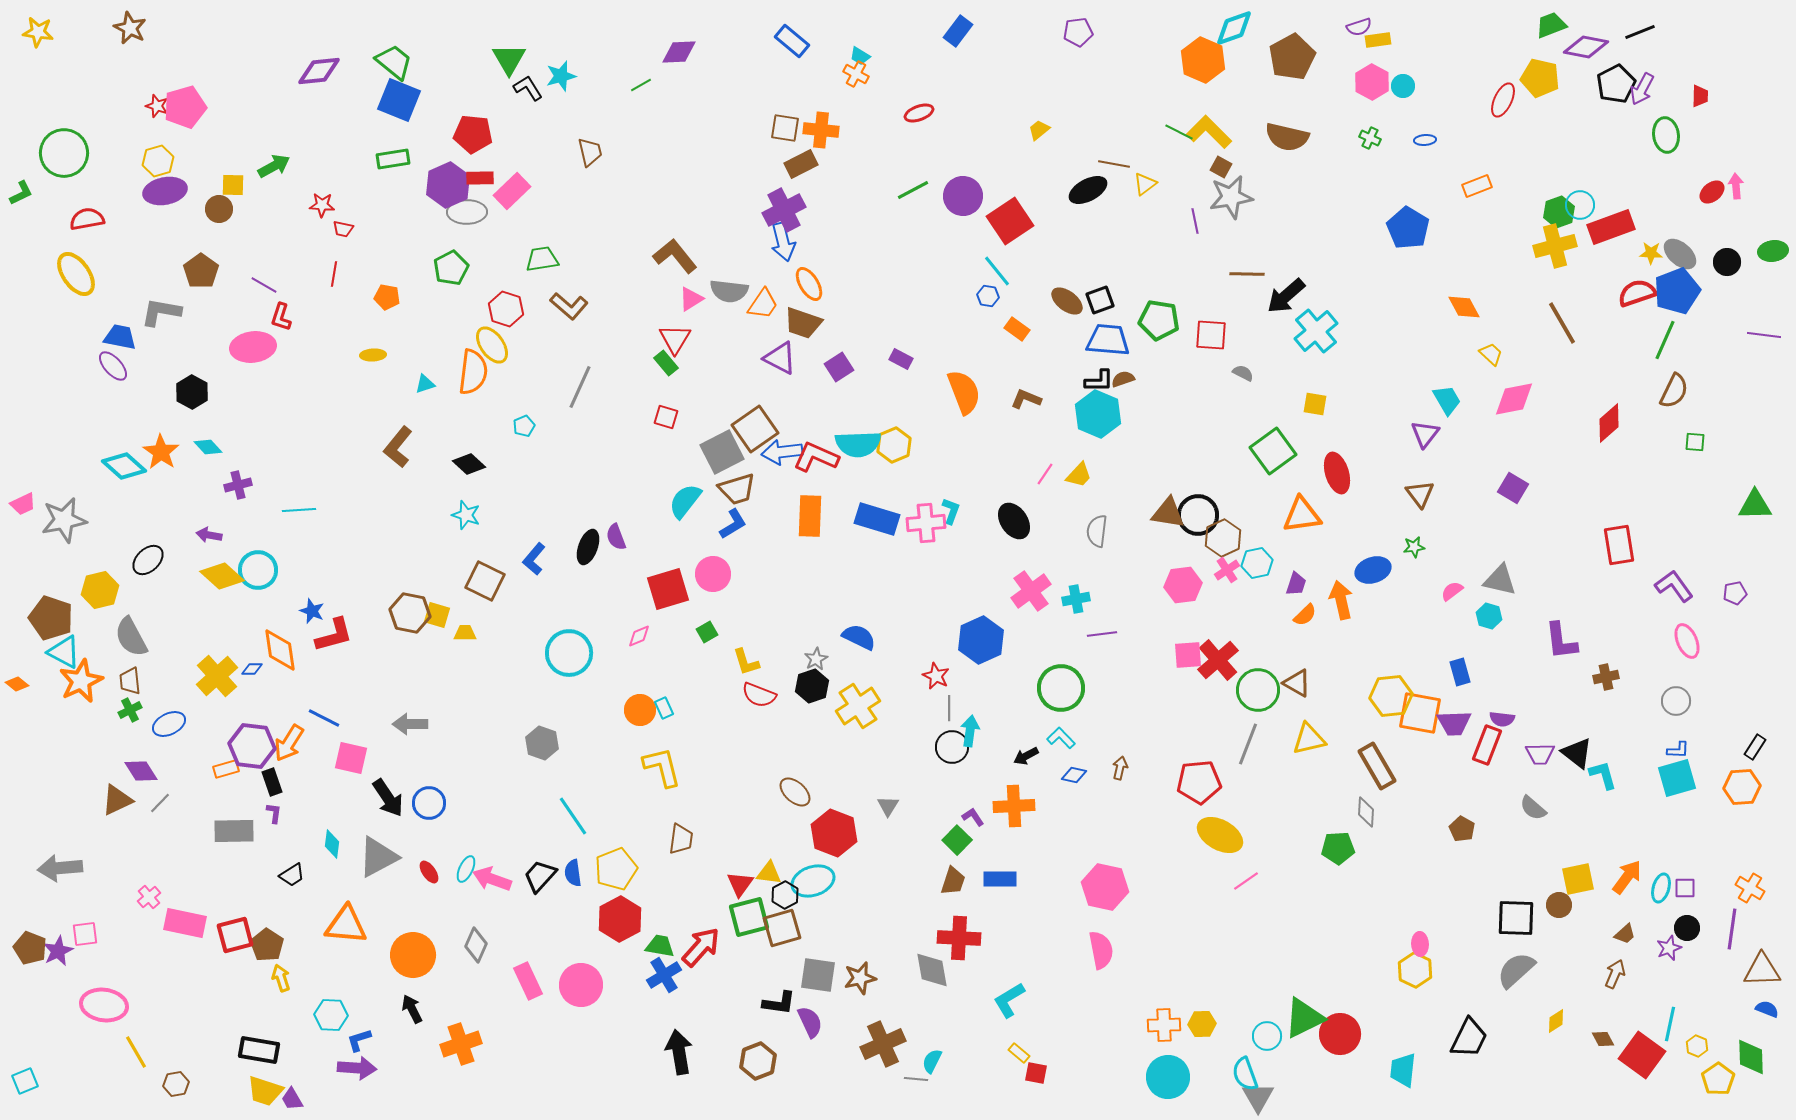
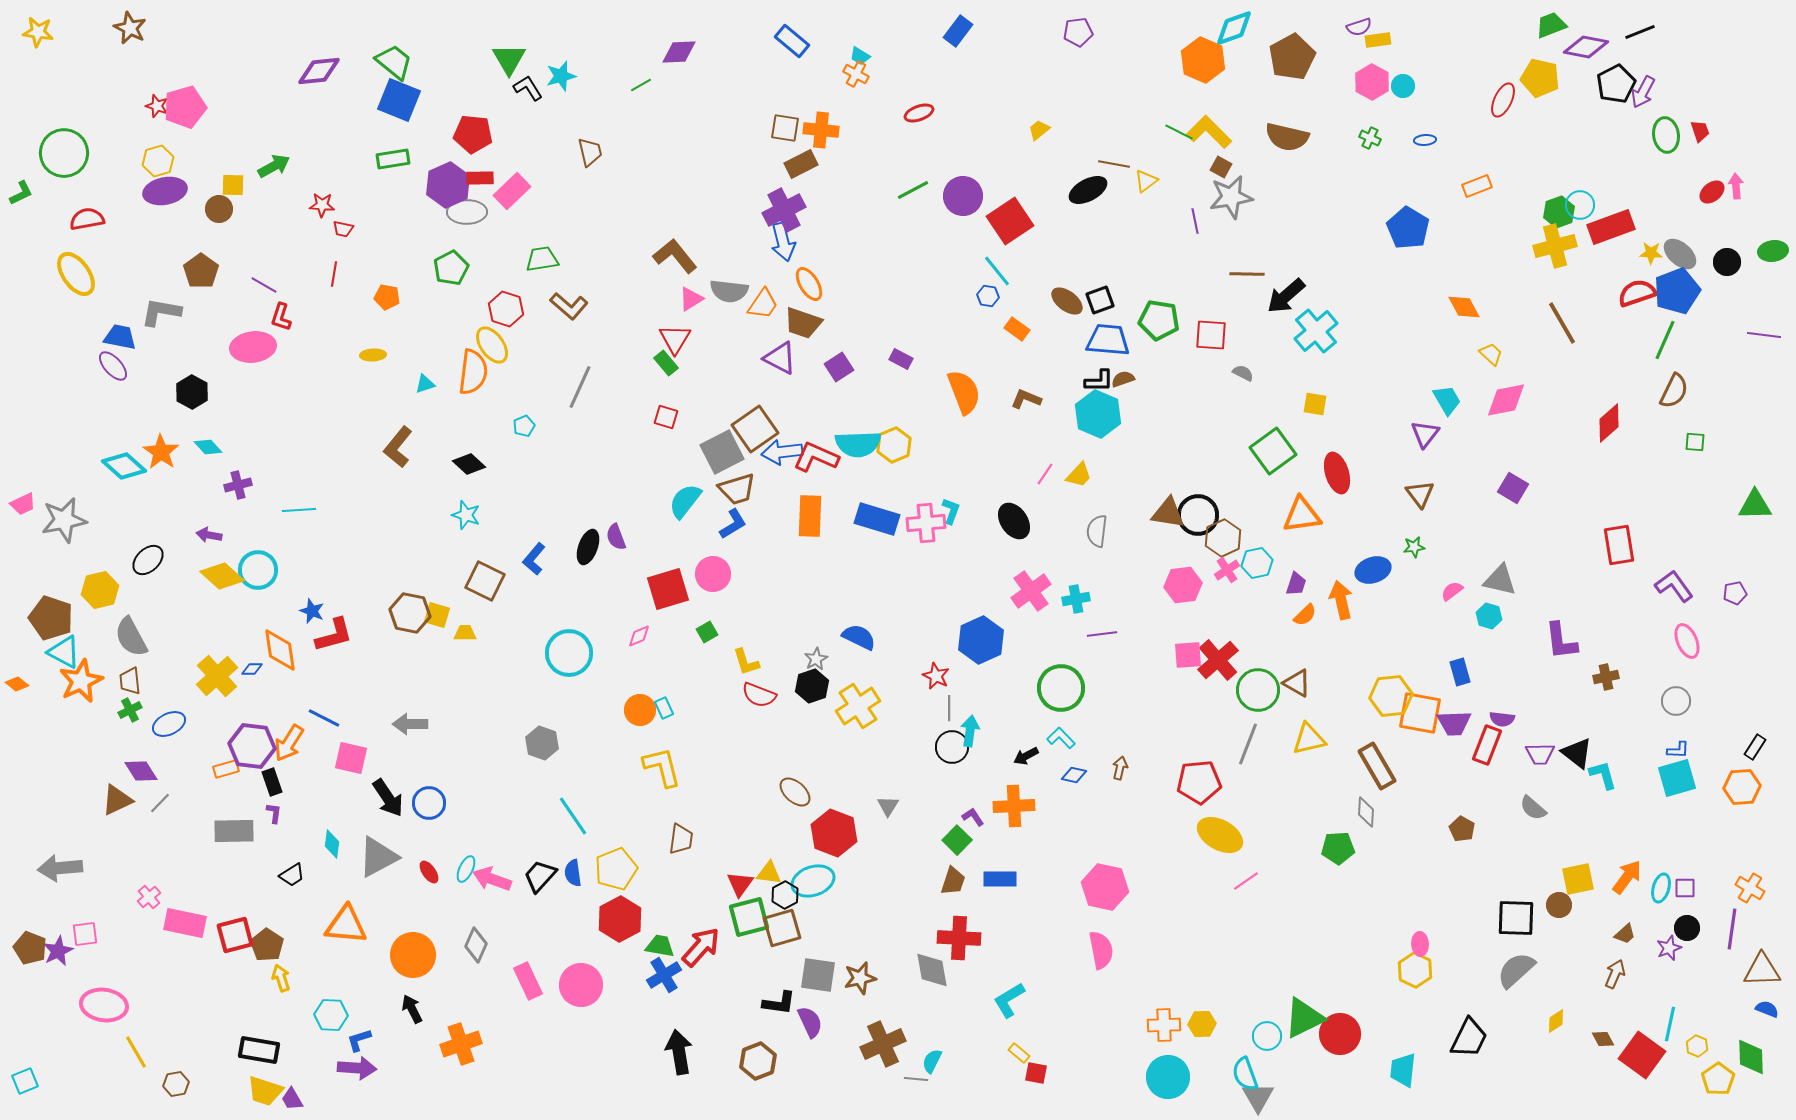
purple arrow at (1642, 89): moved 1 px right, 3 px down
red trapezoid at (1700, 96): moved 35 px down; rotated 20 degrees counterclockwise
yellow triangle at (1145, 184): moved 1 px right, 3 px up
pink diamond at (1514, 399): moved 8 px left, 1 px down
